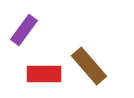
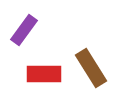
brown rectangle: moved 2 px right, 2 px down; rotated 9 degrees clockwise
